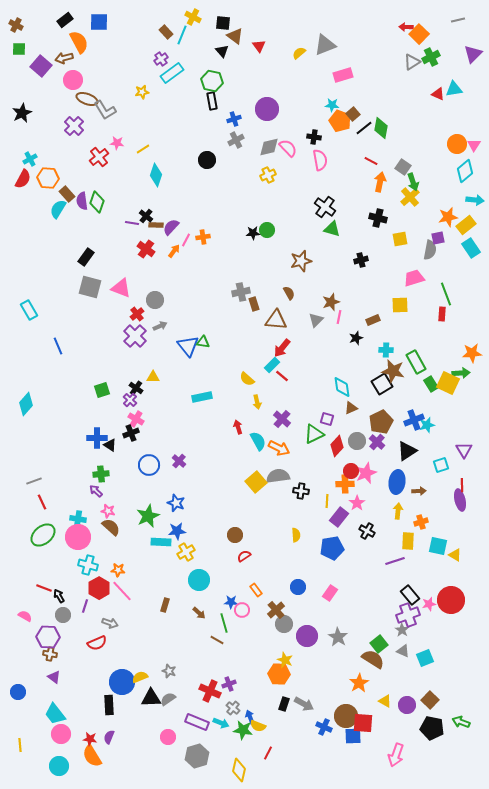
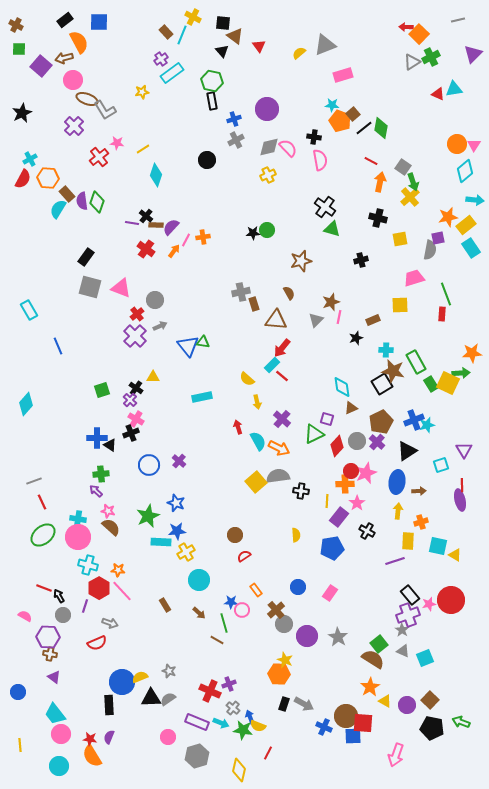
brown rectangle at (165, 605): rotated 48 degrees counterclockwise
orange star at (359, 683): moved 11 px right, 4 px down
